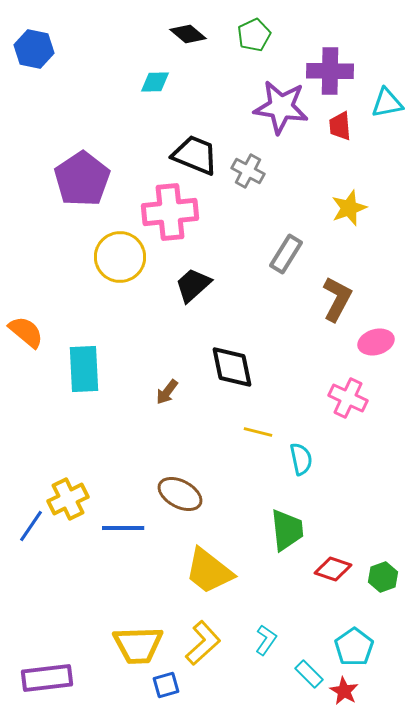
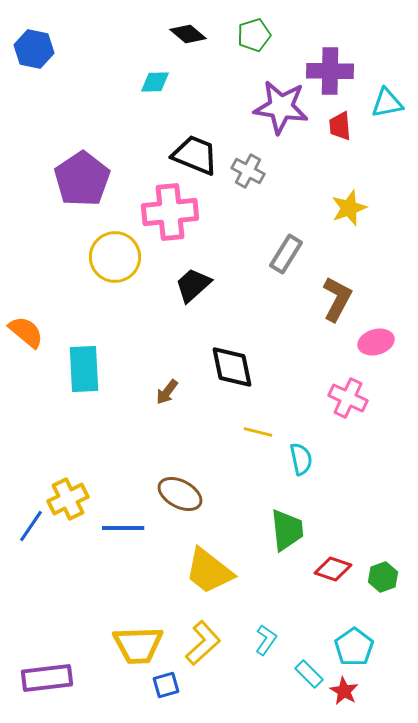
green pentagon at (254, 35): rotated 8 degrees clockwise
yellow circle at (120, 257): moved 5 px left
